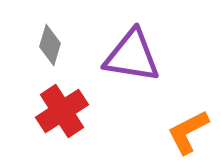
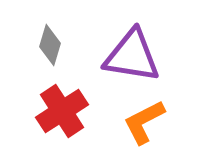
orange L-shape: moved 44 px left, 10 px up
